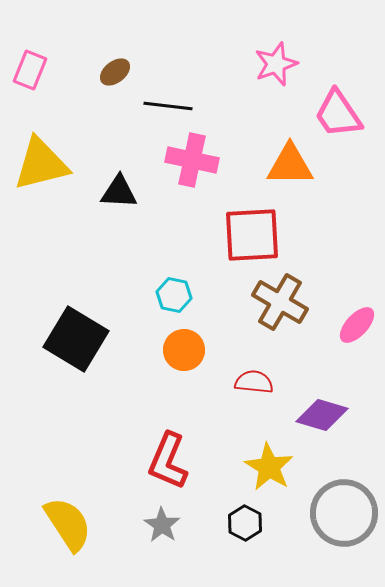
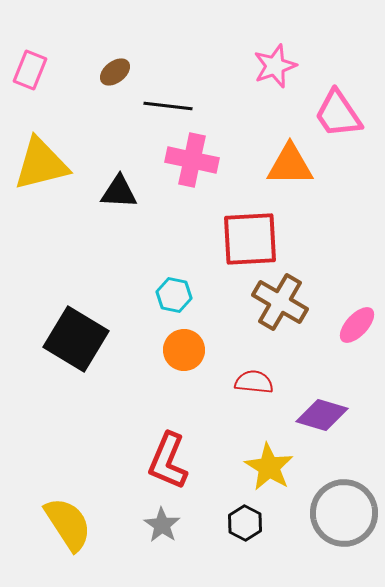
pink star: moved 1 px left, 2 px down
red square: moved 2 px left, 4 px down
